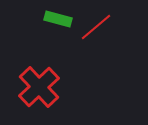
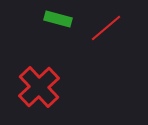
red line: moved 10 px right, 1 px down
